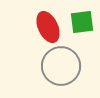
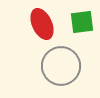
red ellipse: moved 6 px left, 3 px up
